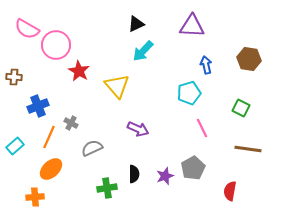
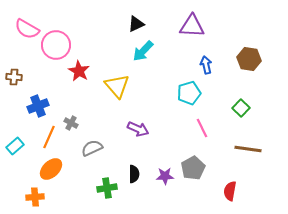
green square: rotated 18 degrees clockwise
purple star: rotated 18 degrees clockwise
